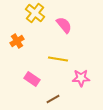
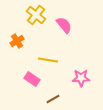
yellow cross: moved 1 px right, 2 px down
yellow line: moved 10 px left, 1 px down
